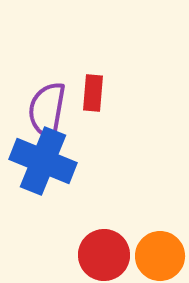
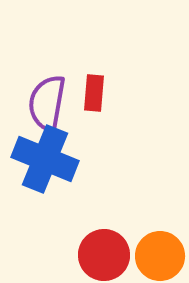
red rectangle: moved 1 px right
purple semicircle: moved 7 px up
blue cross: moved 2 px right, 2 px up
